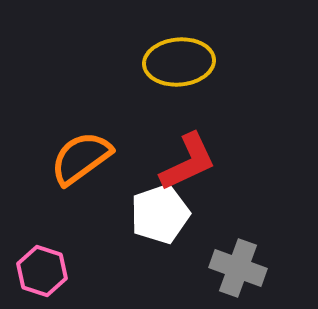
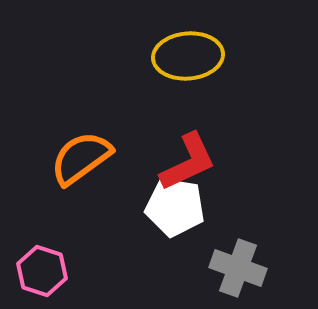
yellow ellipse: moved 9 px right, 6 px up
white pentagon: moved 15 px right, 7 px up; rotated 28 degrees clockwise
